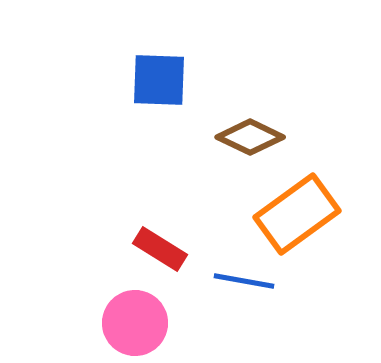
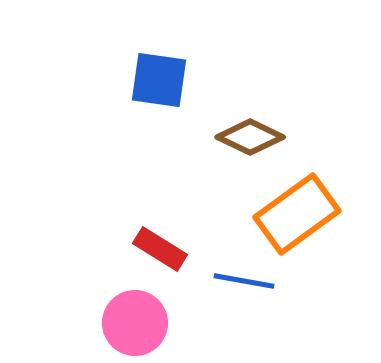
blue square: rotated 6 degrees clockwise
